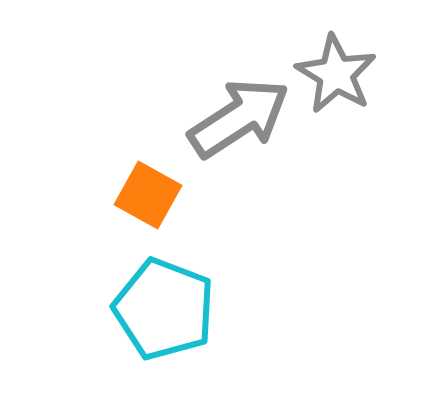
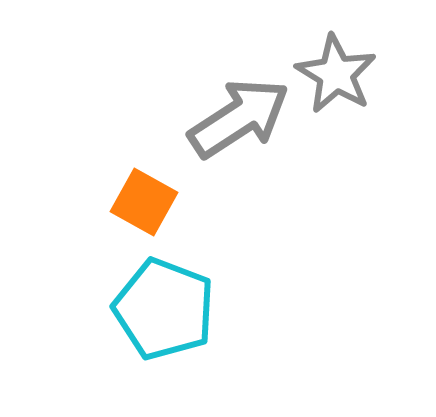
orange square: moved 4 px left, 7 px down
